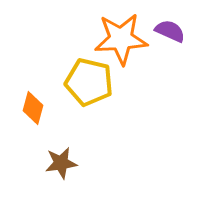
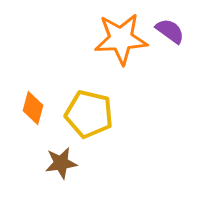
purple semicircle: rotated 12 degrees clockwise
yellow pentagon: moved 32 px down
